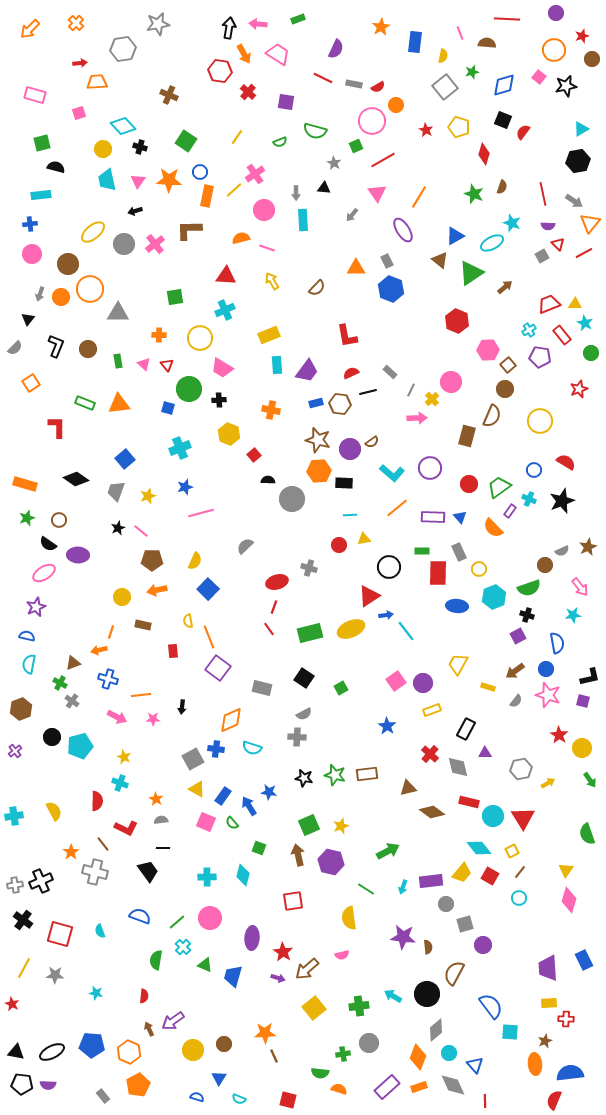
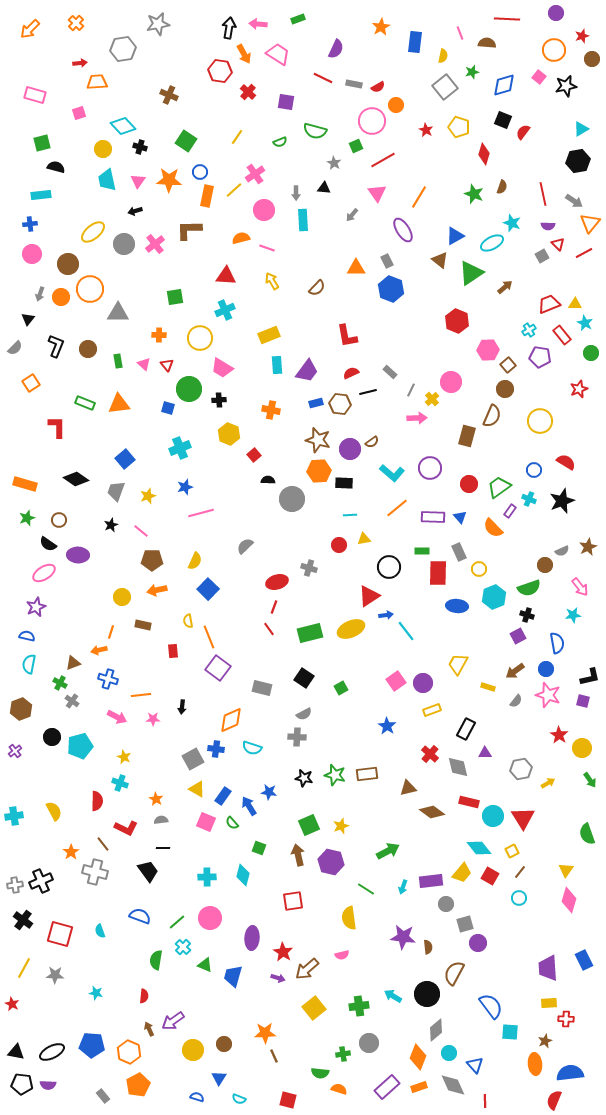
black star at (118, 528): moved 7 px left, 3 px up
purple circle at (483, 945): moved 5 px left, 2 px up
